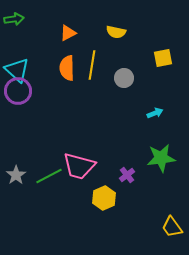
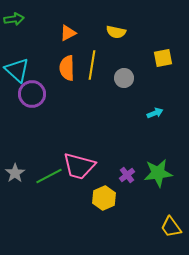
purple circle: moved 14 px right, 3 px down
green star: moved 3 px left, 15 px down
gray star: moved 1 px left, 2 px up
yellow trapezoid: moved 1 px left
